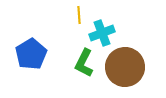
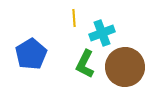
yellow line: moved 5 px left, 3 px down
green L-shape: moved 1 px right, 1 px down
